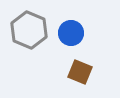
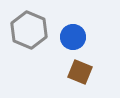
blue circle: moved 2 px right, 4 px down
